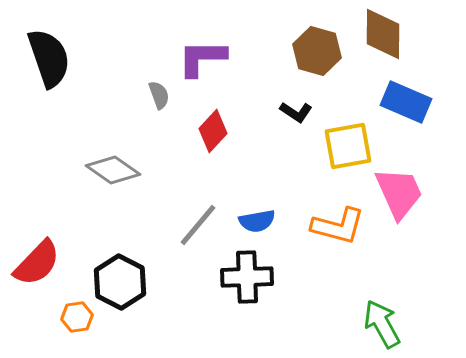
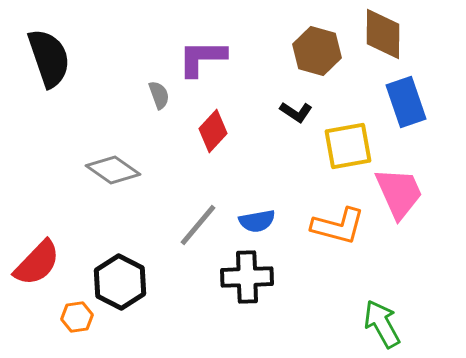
blue rectangle: rotated 48 degrees clockwise
